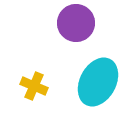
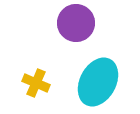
yellow cross: moved 2 px right, 3 px up
